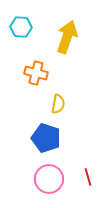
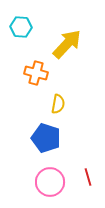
yellow arrow: moved 7 px down; rotated 24 degrees clockwise
pink circle: moved 1 px right, 3 px down
